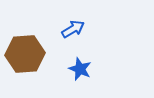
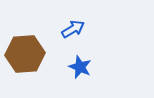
blue star: moved 2 px up
